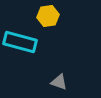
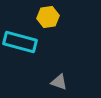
yellow hexagon: moved 1 px down
